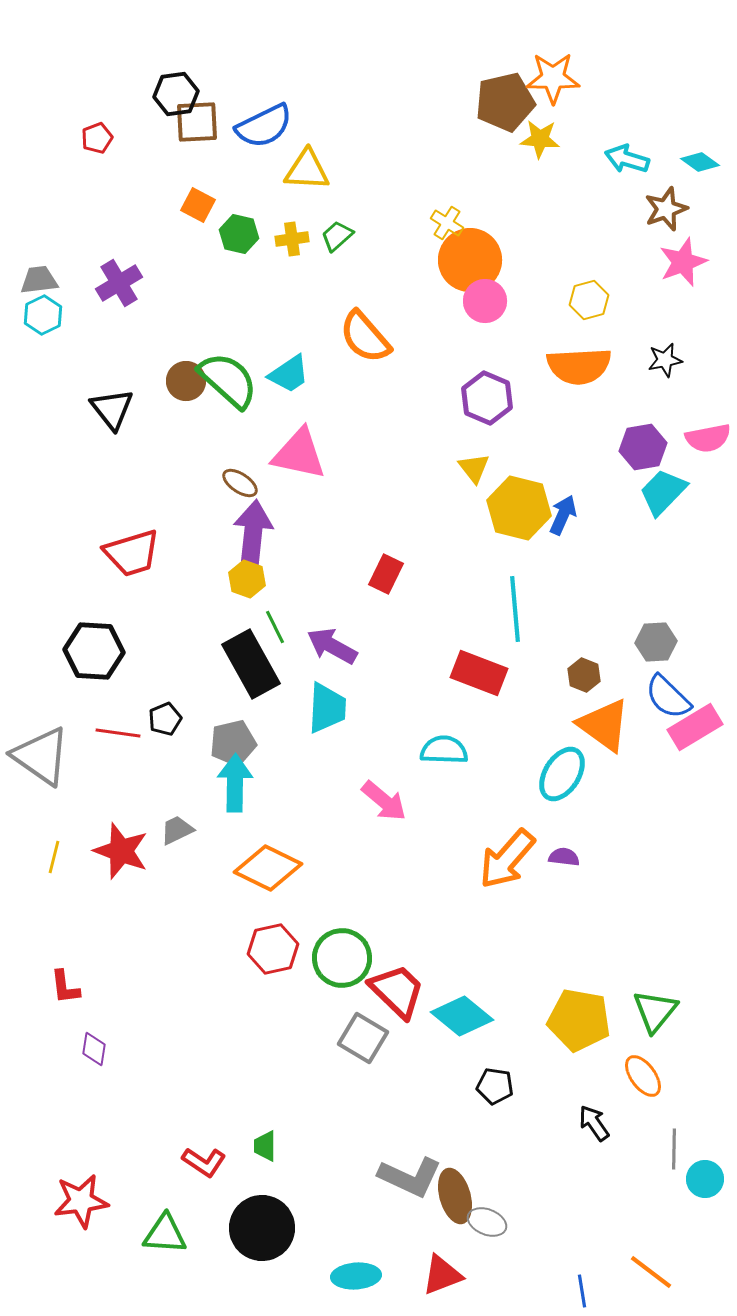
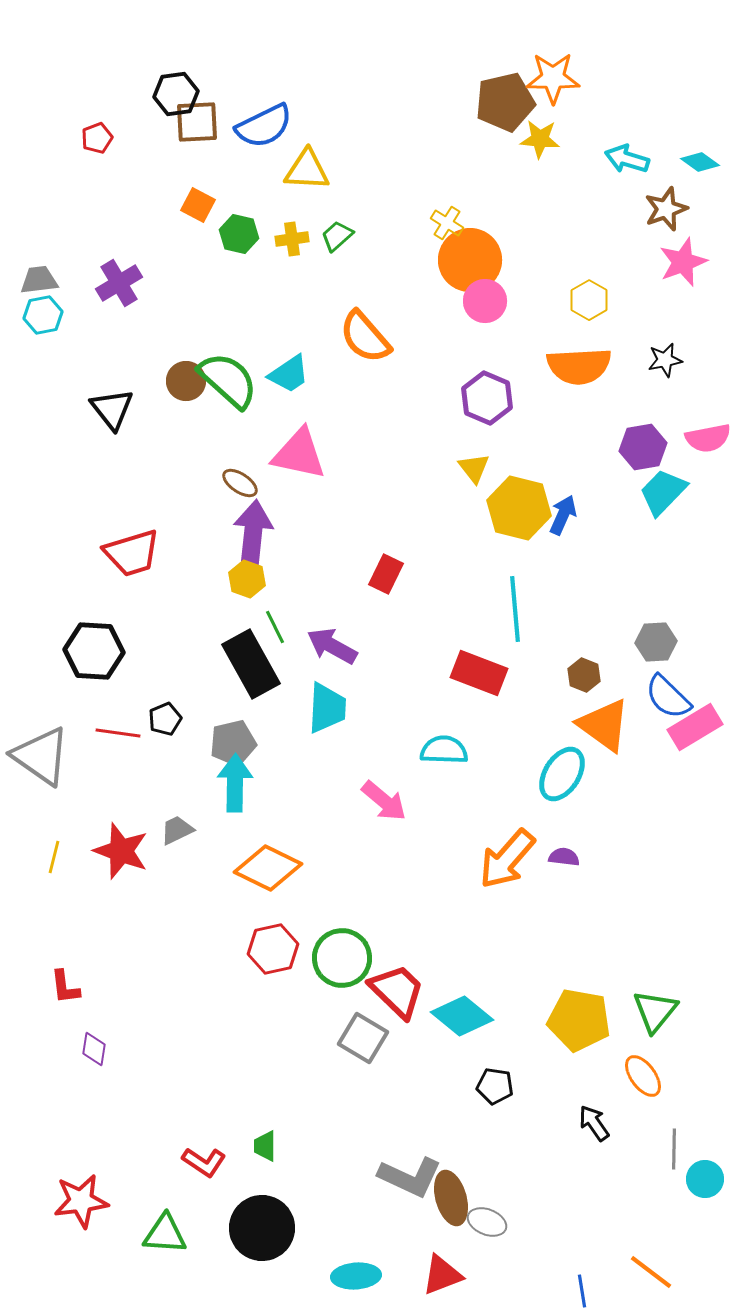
yellow hexagon at (589, 300): rotated 15 degrees counterclockwise
cyan hexagon at (43, 315): rotated 15 degrees clockwise
brown ellipse at (455, 1196): moved 4 px left, 2 px down
